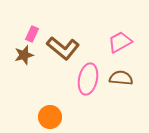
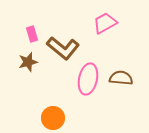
pink rectangle: rotated 42 degrees counterclockwise
pink trapezoid: moved 15 px left, 19 px up
brown star: moved 4 px right, 7 px down
orange circle: moved 3 px right, 1 px down
